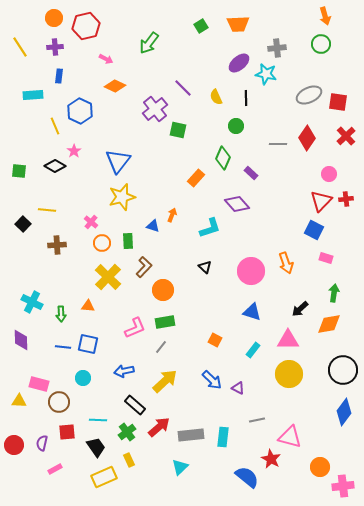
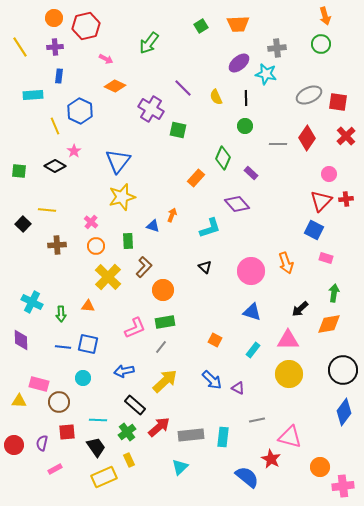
purple cross at (155, 109): moved 4 px left; rotated 20 degrees counterclockwise
green circle at (236, 126): moved 9 px right
orange circle at (102, 243): moved 6 px left, 3 px down
